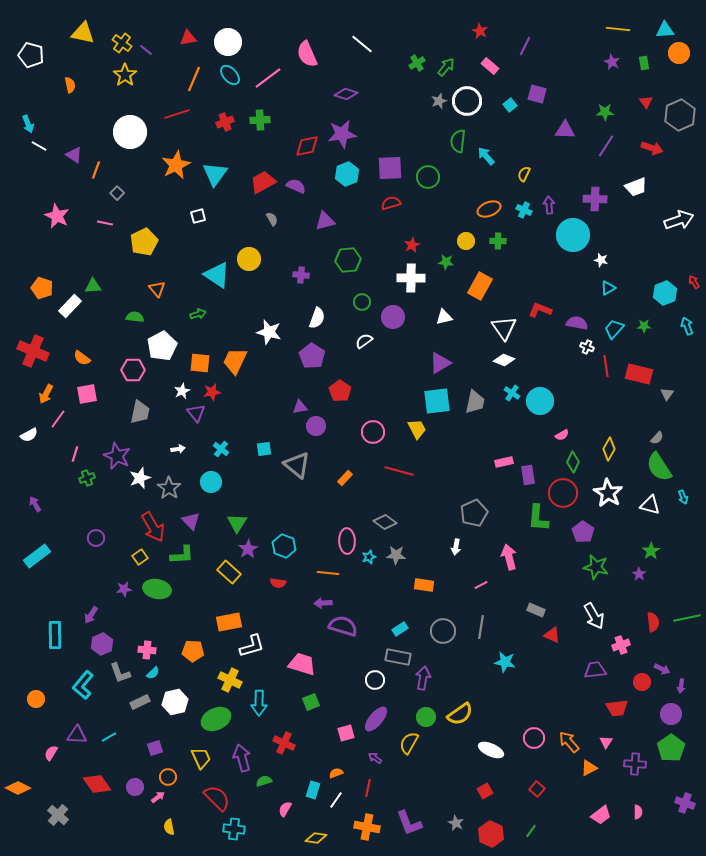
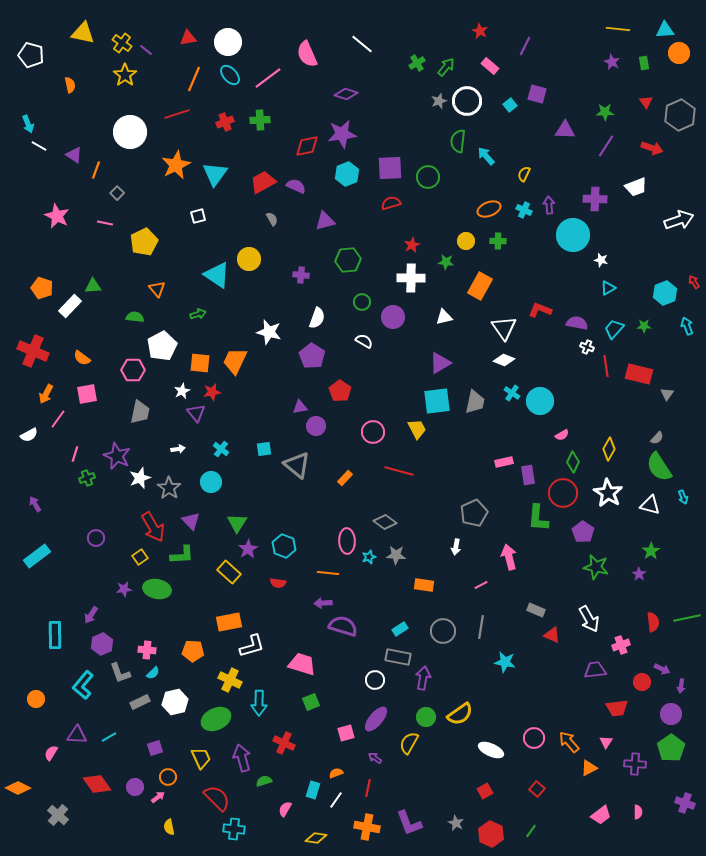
white semicircle at (364, 341): rotated 66 degrees clockwise
white arrow at (594, 616): moved 5 px left, 3 px down
